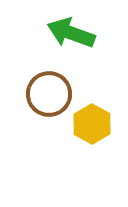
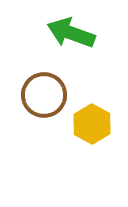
brown circle: moved 5 px left, 1 px down
